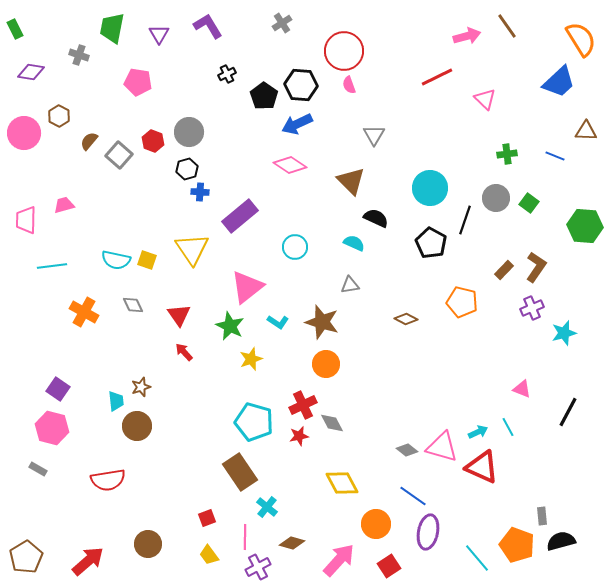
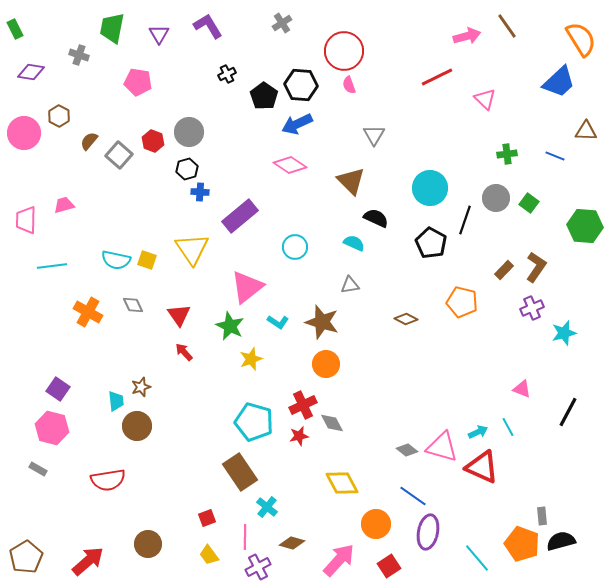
orange cross at (84, 312): moved 4 px right
orange pentagon at (517, 545): moved 5 px right, 1 px up
